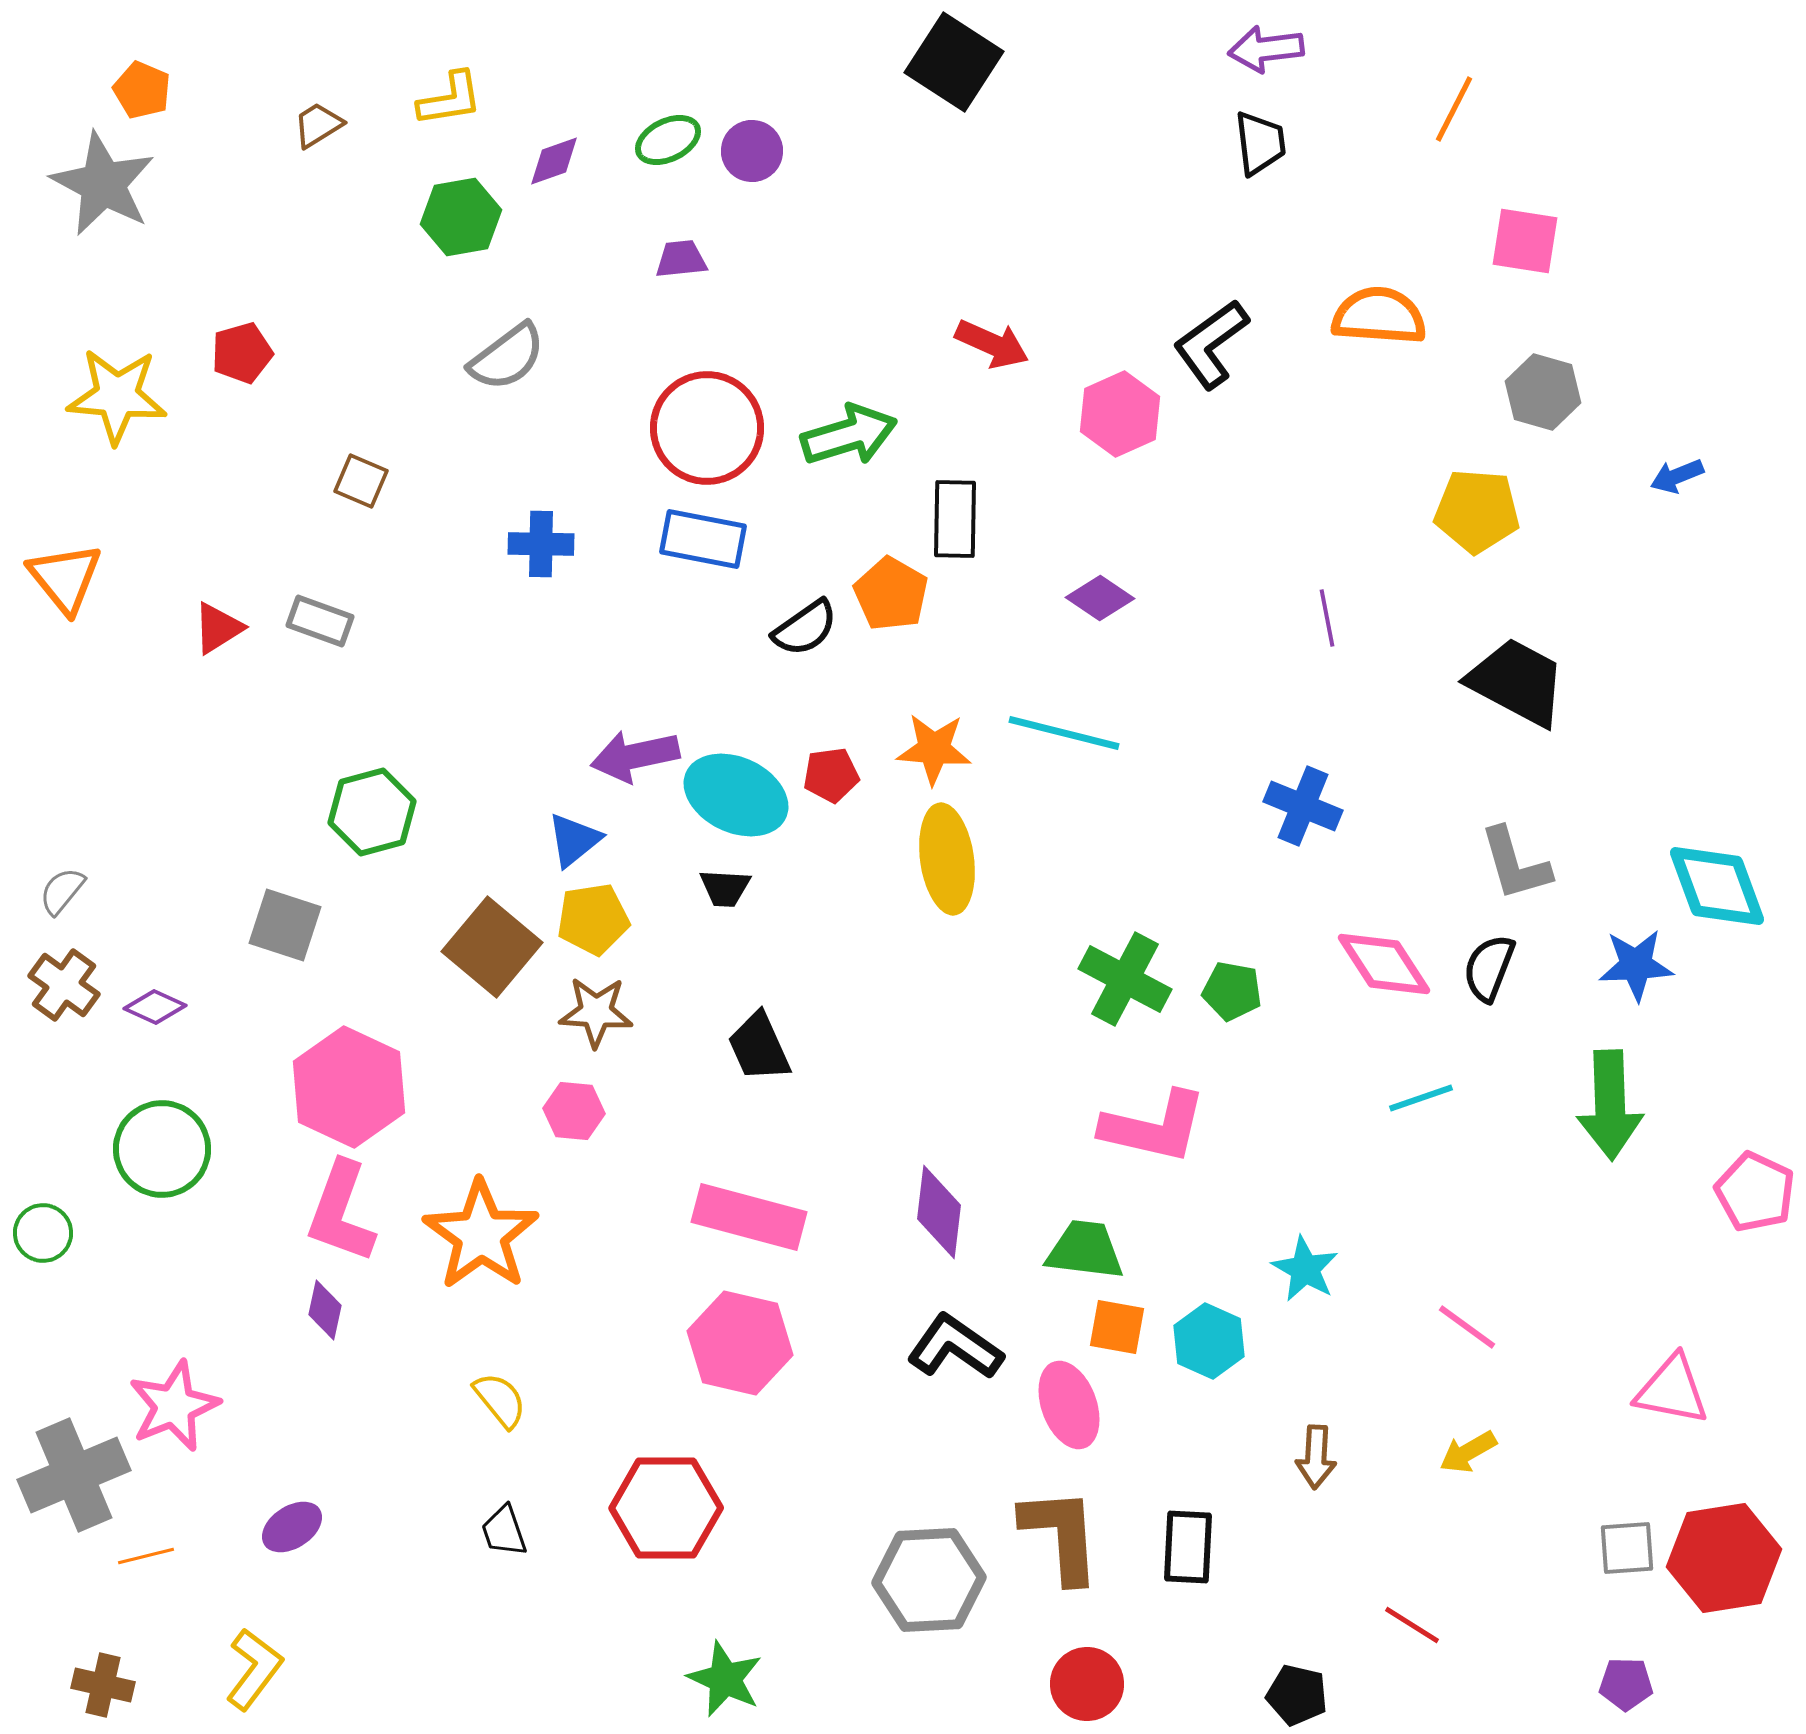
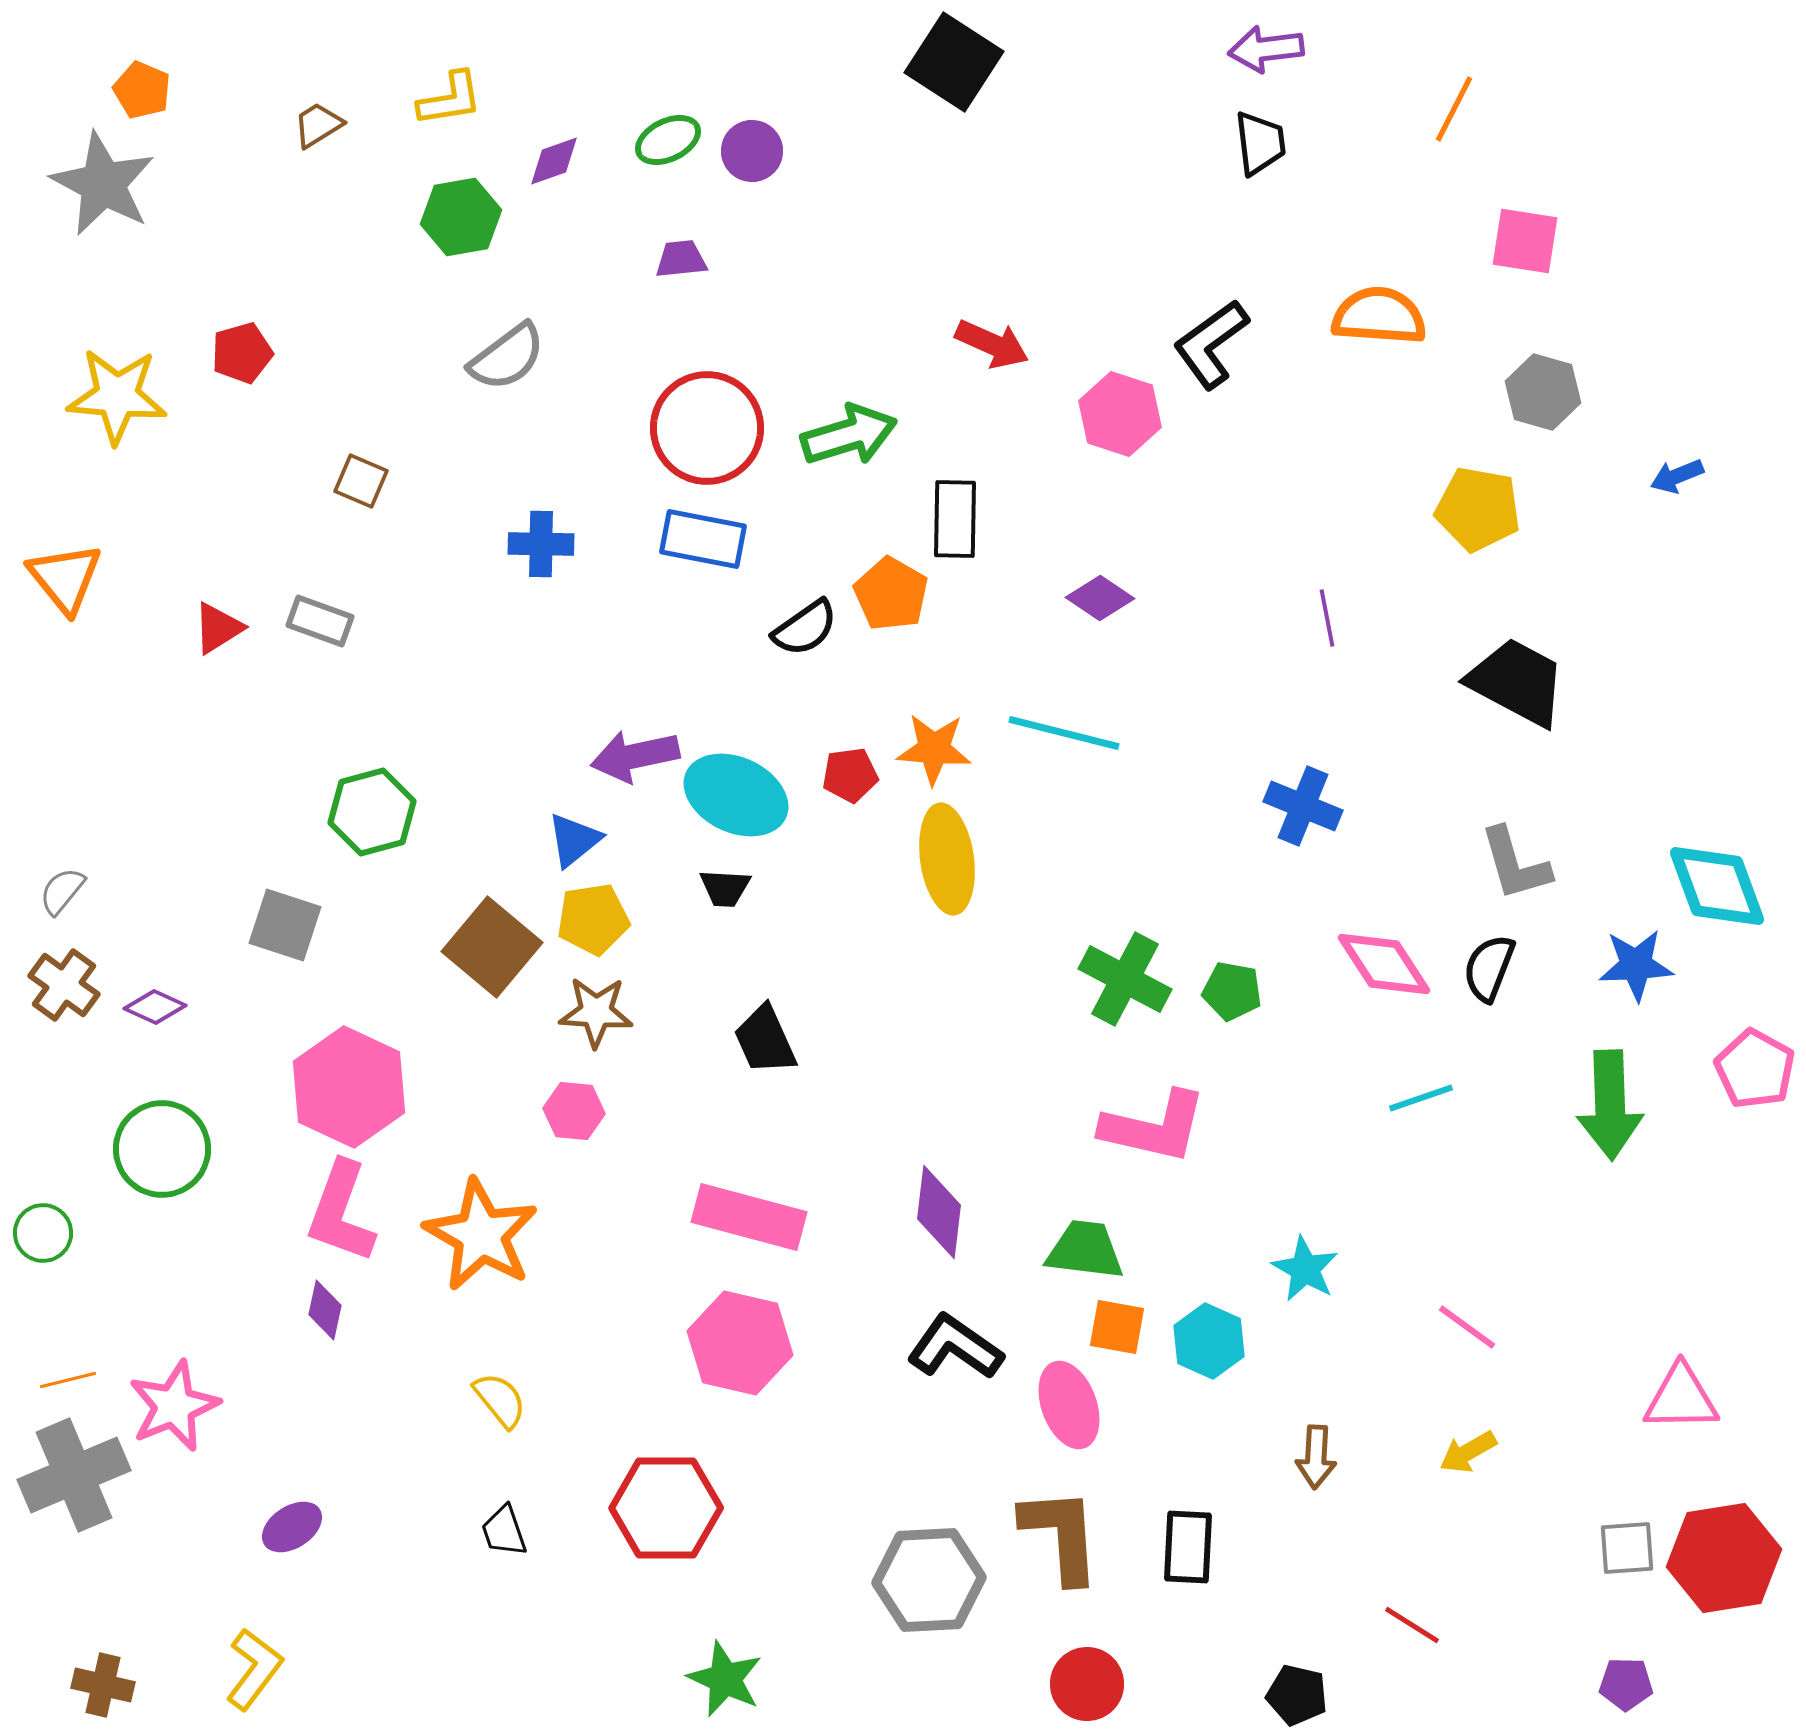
pink hexagon at (1120, 414): rotated 18 degrees counterclockwise
yellow pentagon at (1477, 511): moved 1 px right, 2 px up; rotated 6 degrees clockwise
red pentagon at (831, 775): moved 19 px right
black trapezoid at (759, 1047): moved 6 px right, 7 px up
pink pentagon at (1755, 1192): moved 123 px up; rotated 4 degrees clockwise
orange star at (481, 1235): rotated 6 degrees counterclockwise
pink triangle at (1672, 1390): moved 9 px right, 8 px down; rotated 12 degrees counterclockwise
orange line at (146, 1556): moved 78 px left, 176 px up
